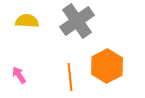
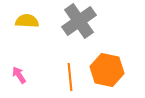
gray cross: moved 2 px right
orange hexagon: moved 4 px down; rotated 20 degrees counterclockwise
